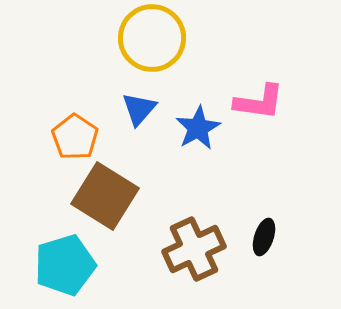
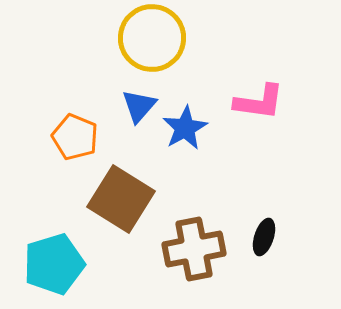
blue triangle: moved 3 px up
blue star: moved 13 px left
orange pentagon: rotated 12 degrees counterclockwise
brown square: moved 16 px right, 3 px down
brown cross: rotated 14 degrees clockwise
cyan pentagon: moved 11 px left, 1 px up
